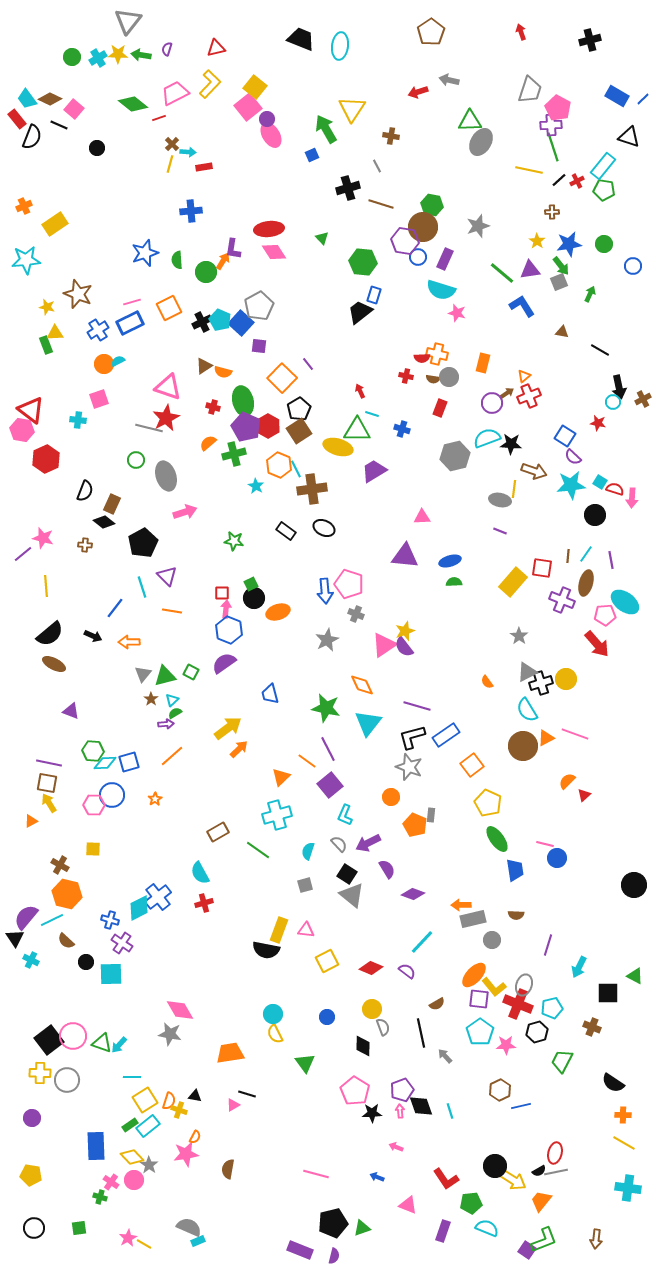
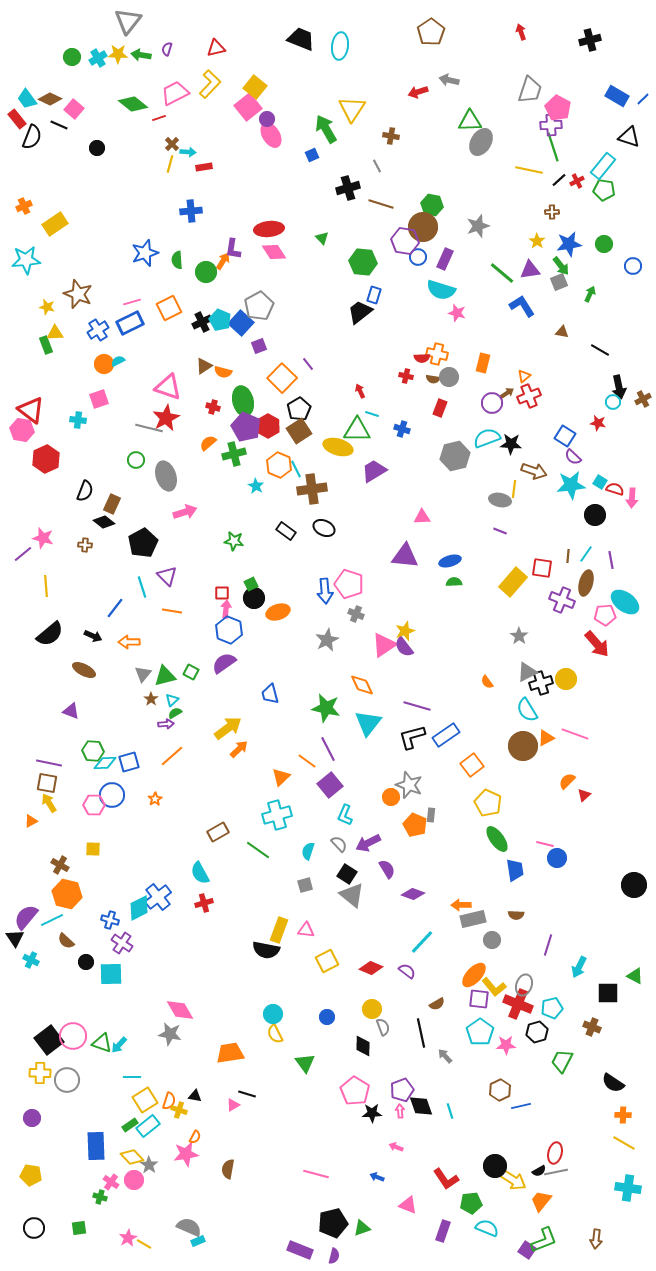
purple square at (259, 346): rotated 28 degrees counterclockwise
brown ellipse at (54, 664): moved 30 px right, 6 px down
gray star at (409, 767): moved 18 px down
